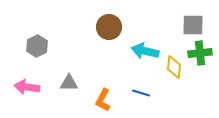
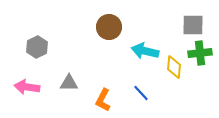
gray hexagon: moved 1 px down
blue line: rotated 30 degrees clockwise
